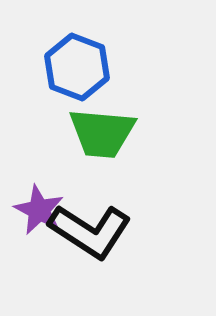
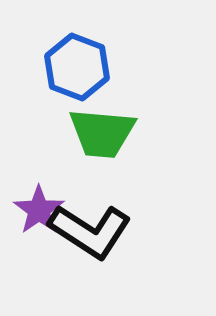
purple star: rotated 9 degrees clockwise
